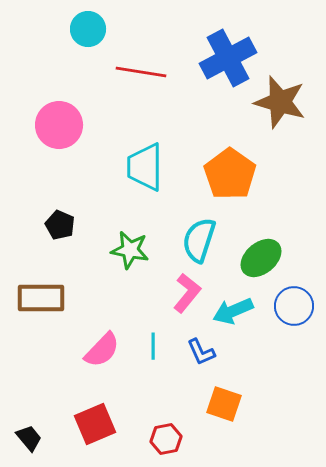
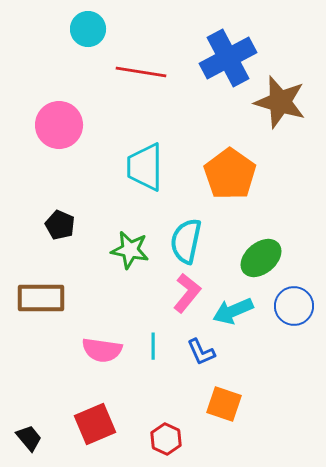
cyan semicircle: moved 13 px left, 1 px down; rotated 6 degrees counterclockwise
pink semicircle: rotated 54 degrees clockwise
red hexagon: rotated 24 degrees counterclockwise
